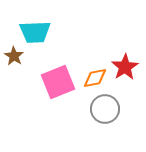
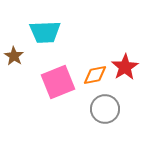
cyan trapezoid: moved 10 px right
orange diamond: moved 3 px up
